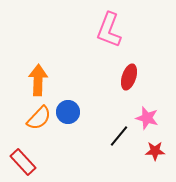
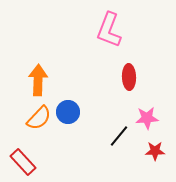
red ellipse: rotated 20 degrees counterclockwise
pink star: rotated 20 degrees counterclockwise
